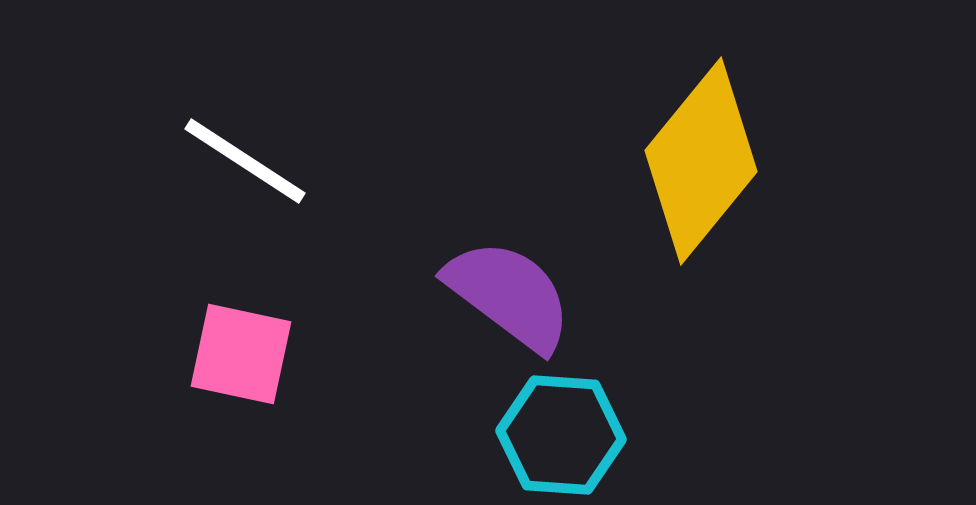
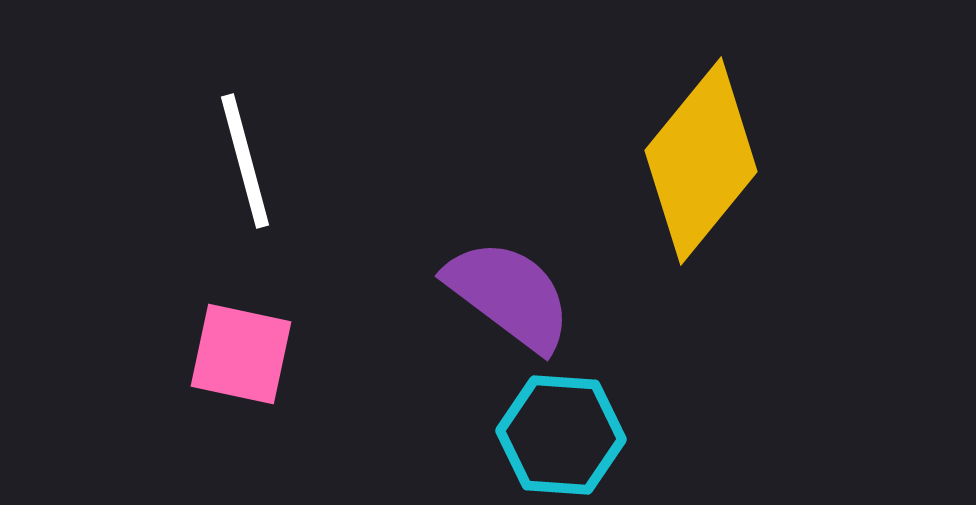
white line: rotated 42 degrees clockwise
